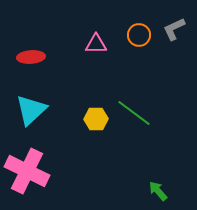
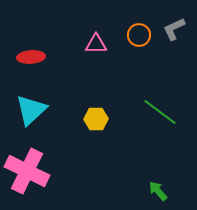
green line: moved 26 px right, 1 px up
